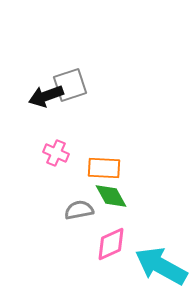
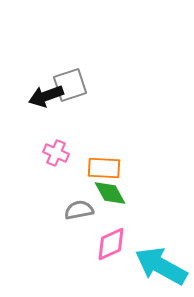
green diamond: moved 1 px left, 3 px up
